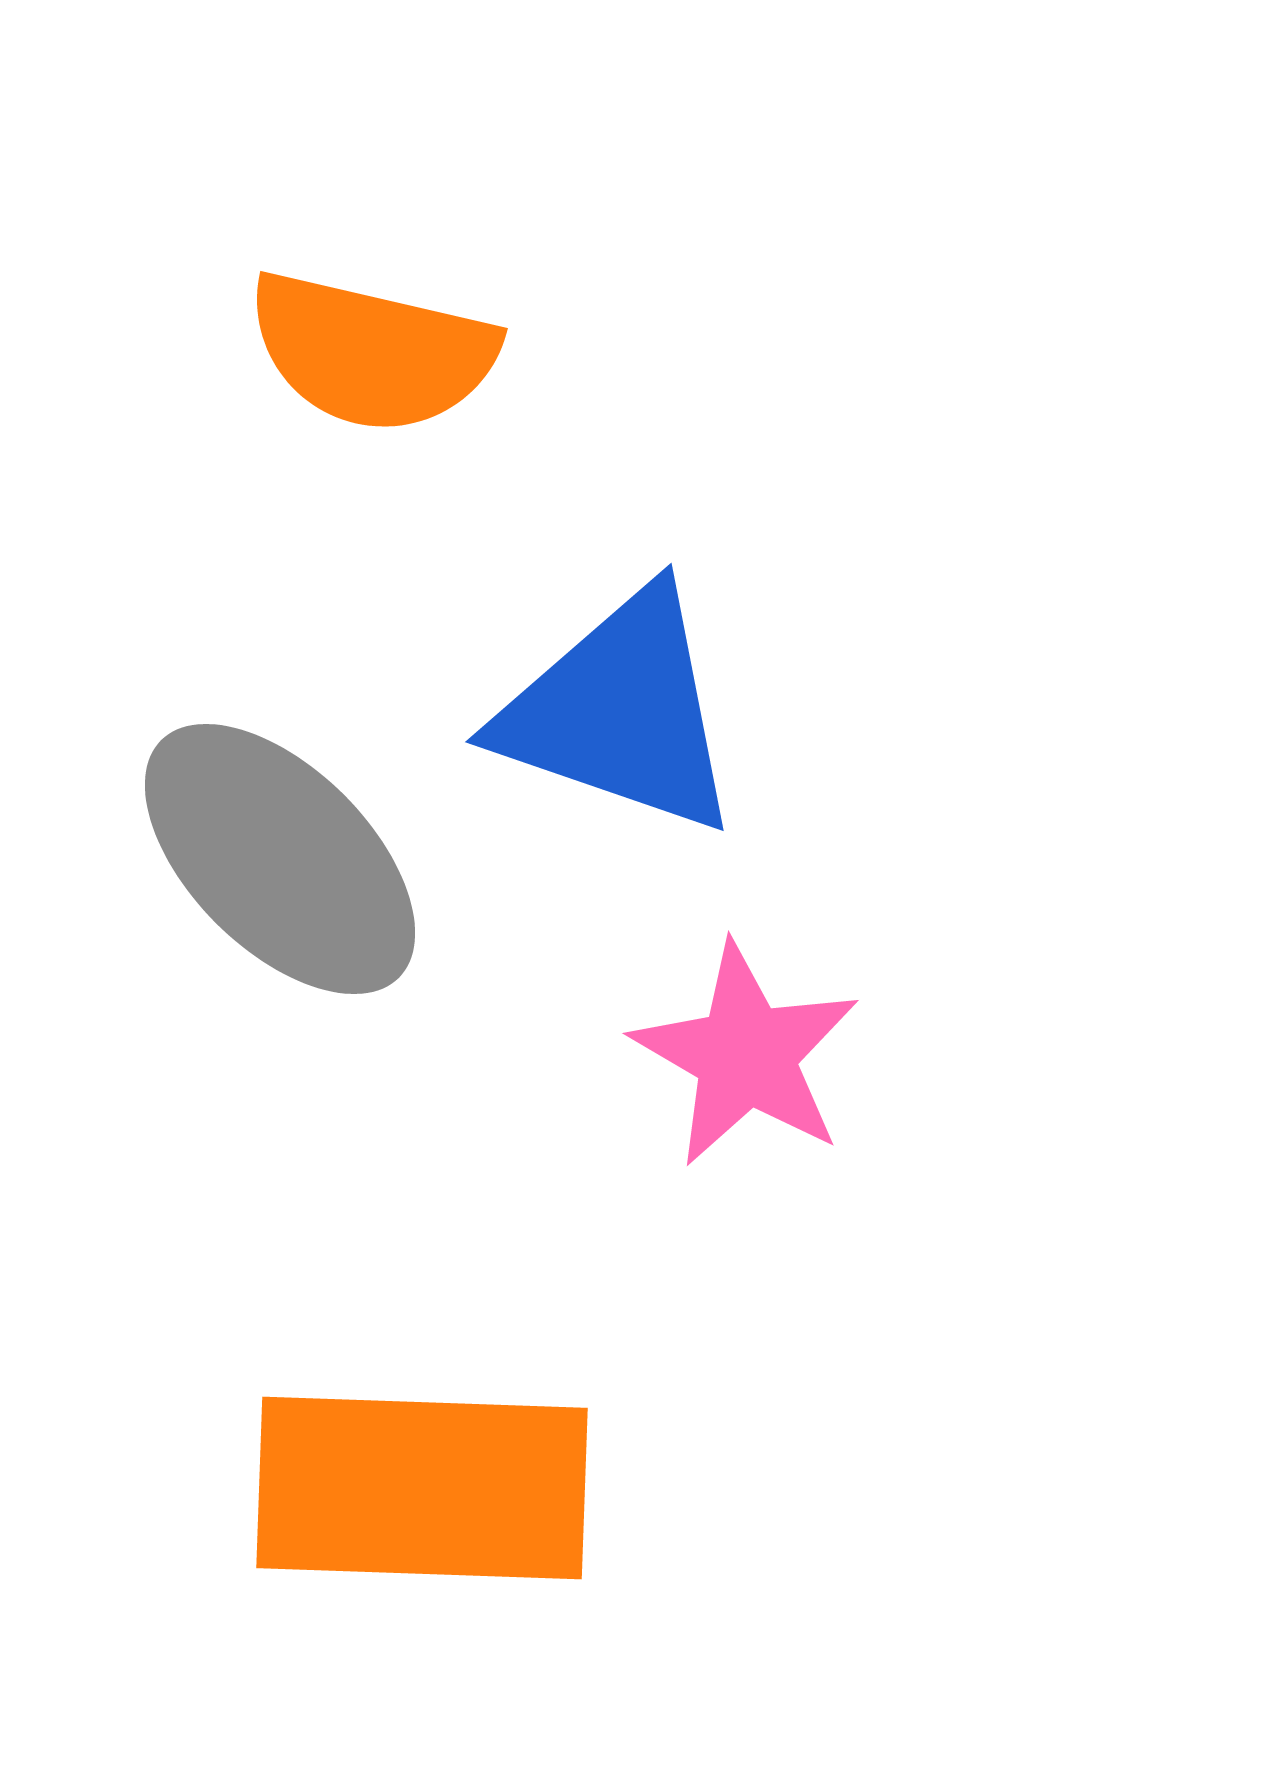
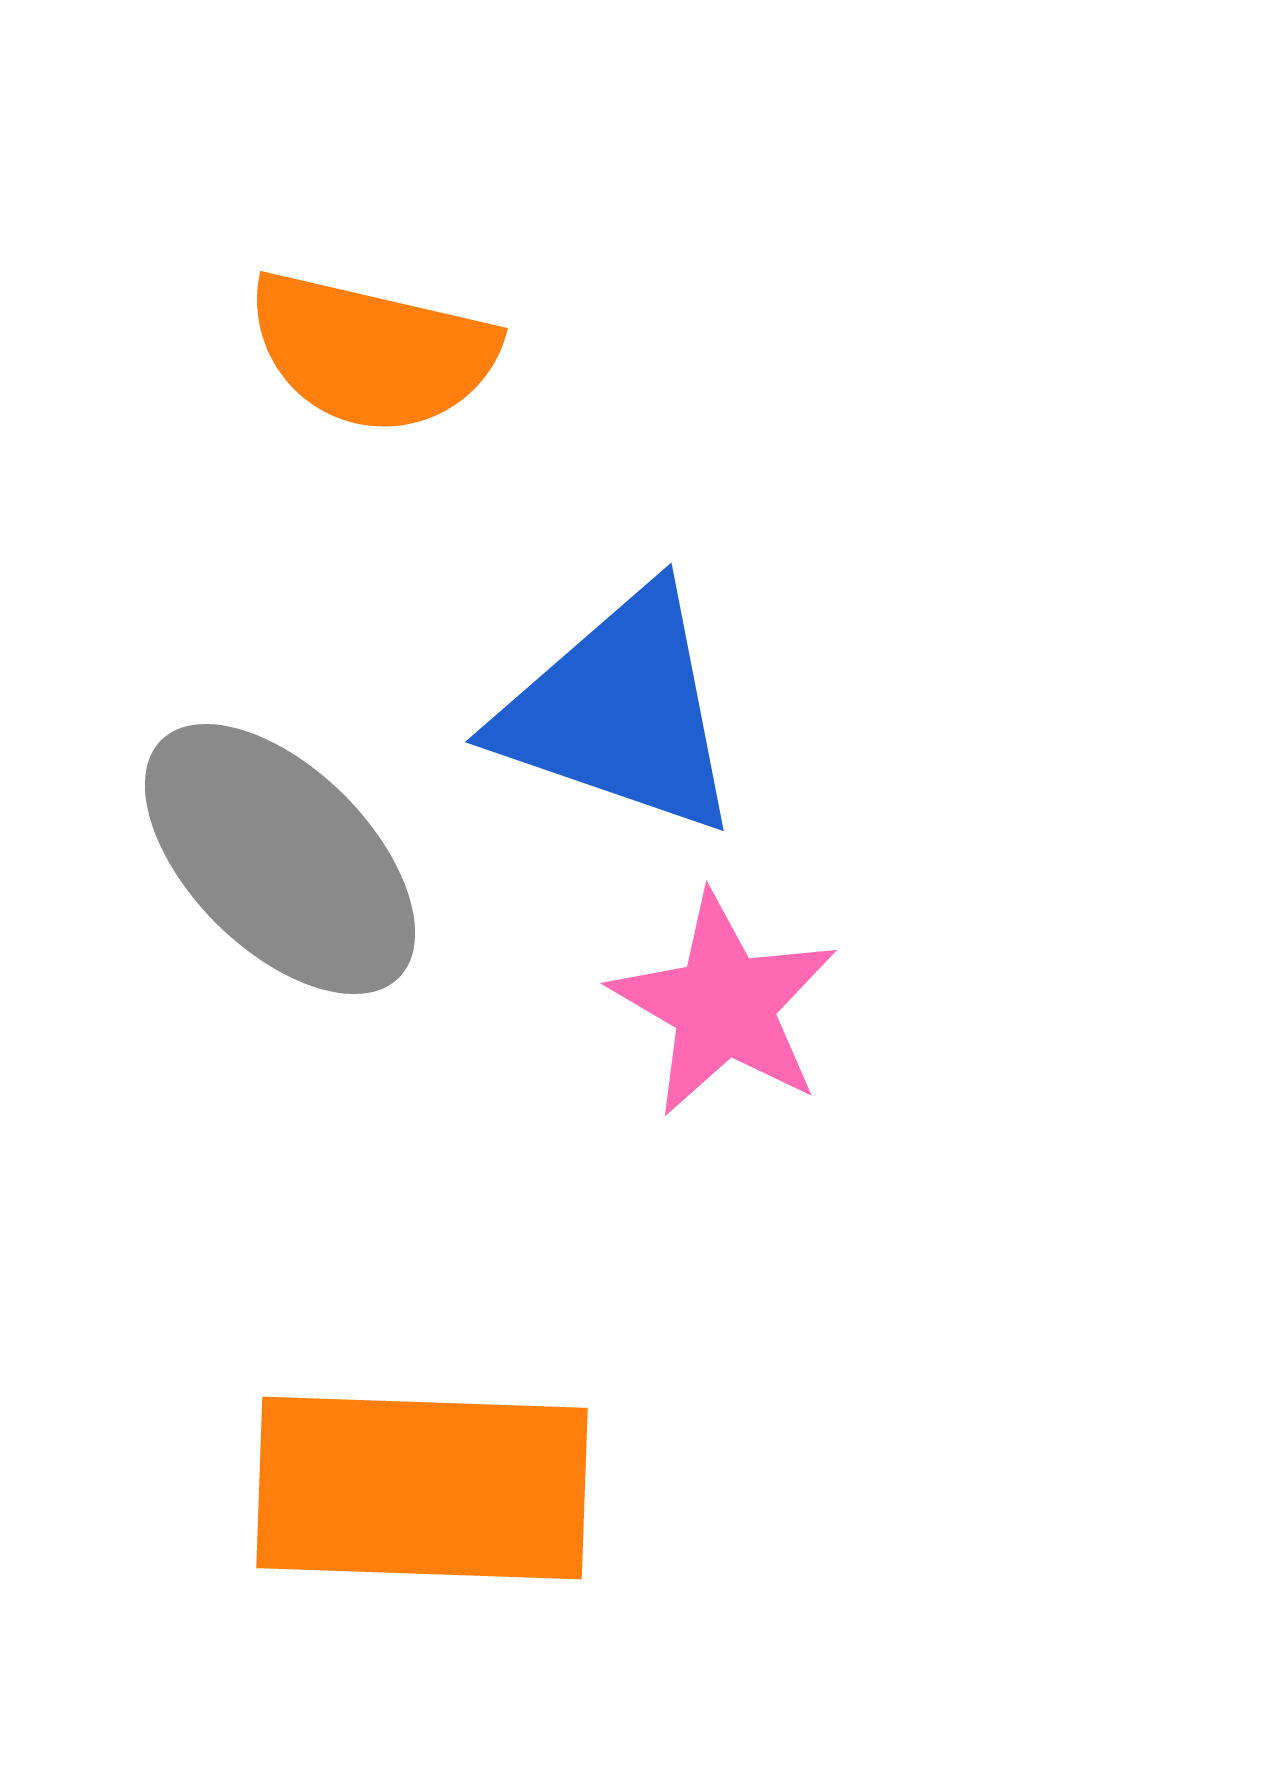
pink star: moved 22 px left, 50 px up
